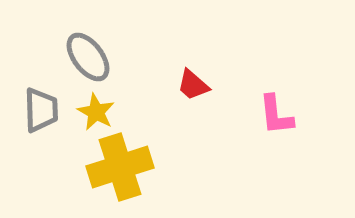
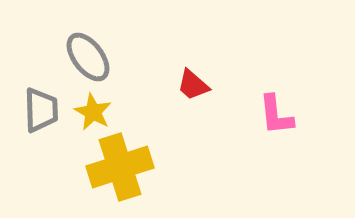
yellow star: moved 3 px left
